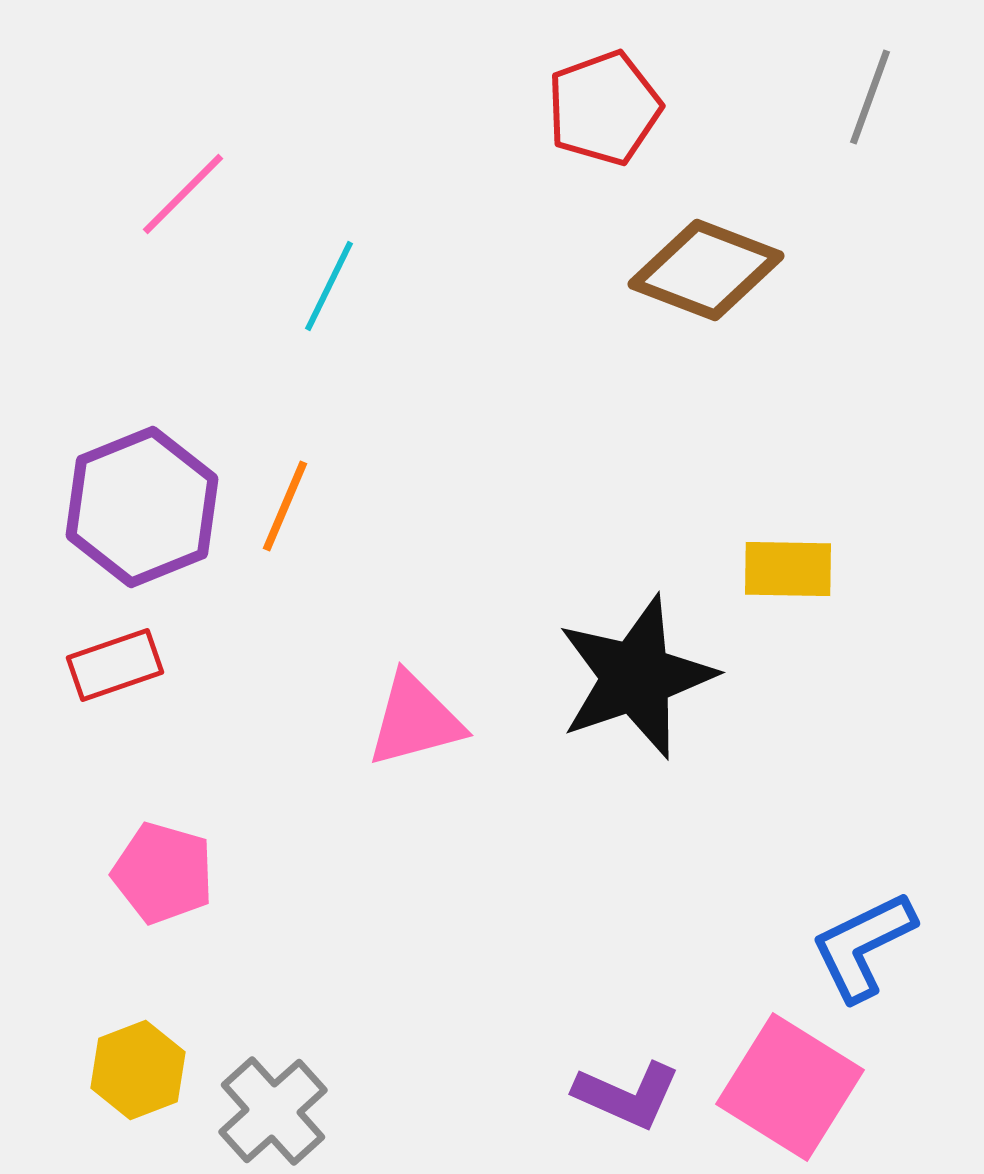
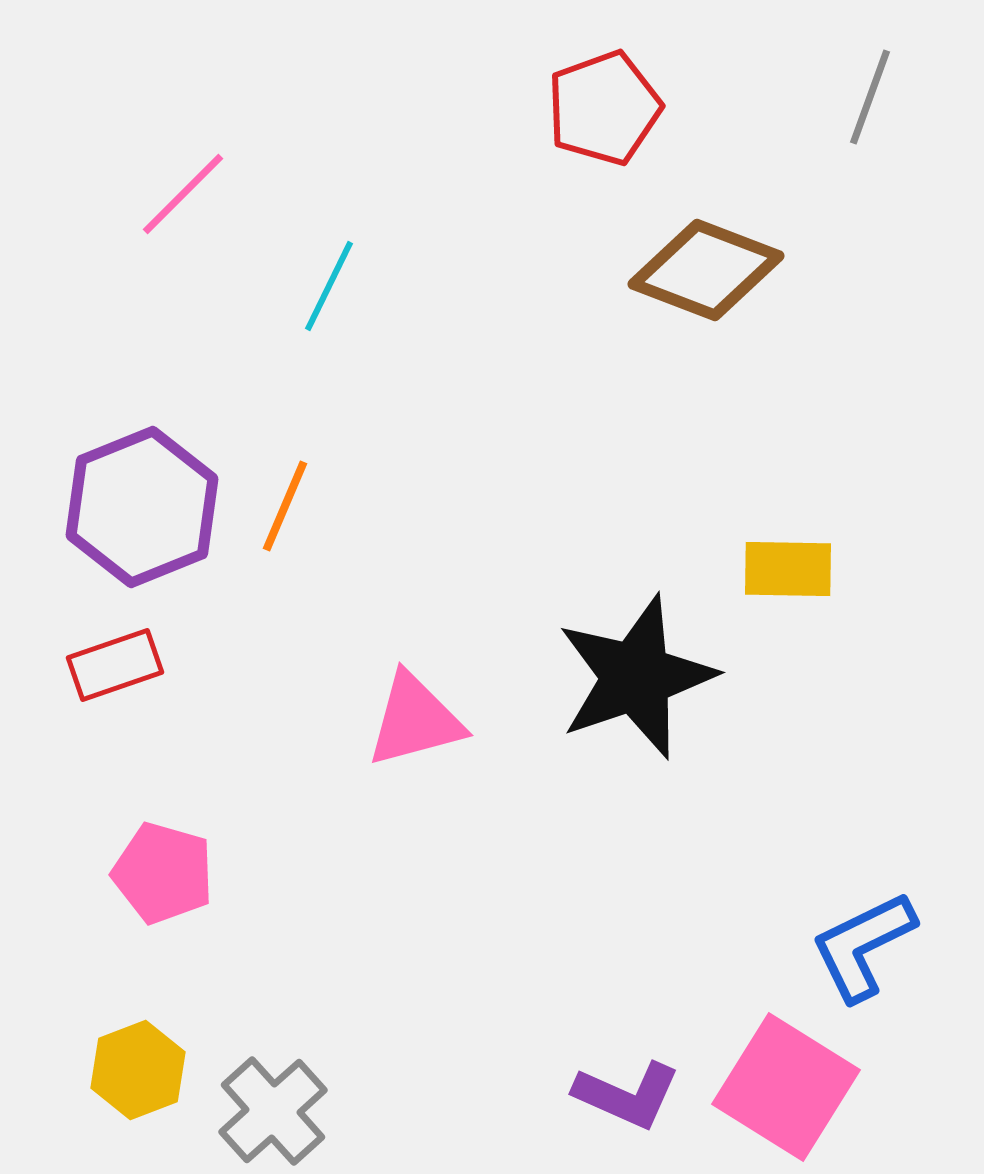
pink square: moved 4 px left
